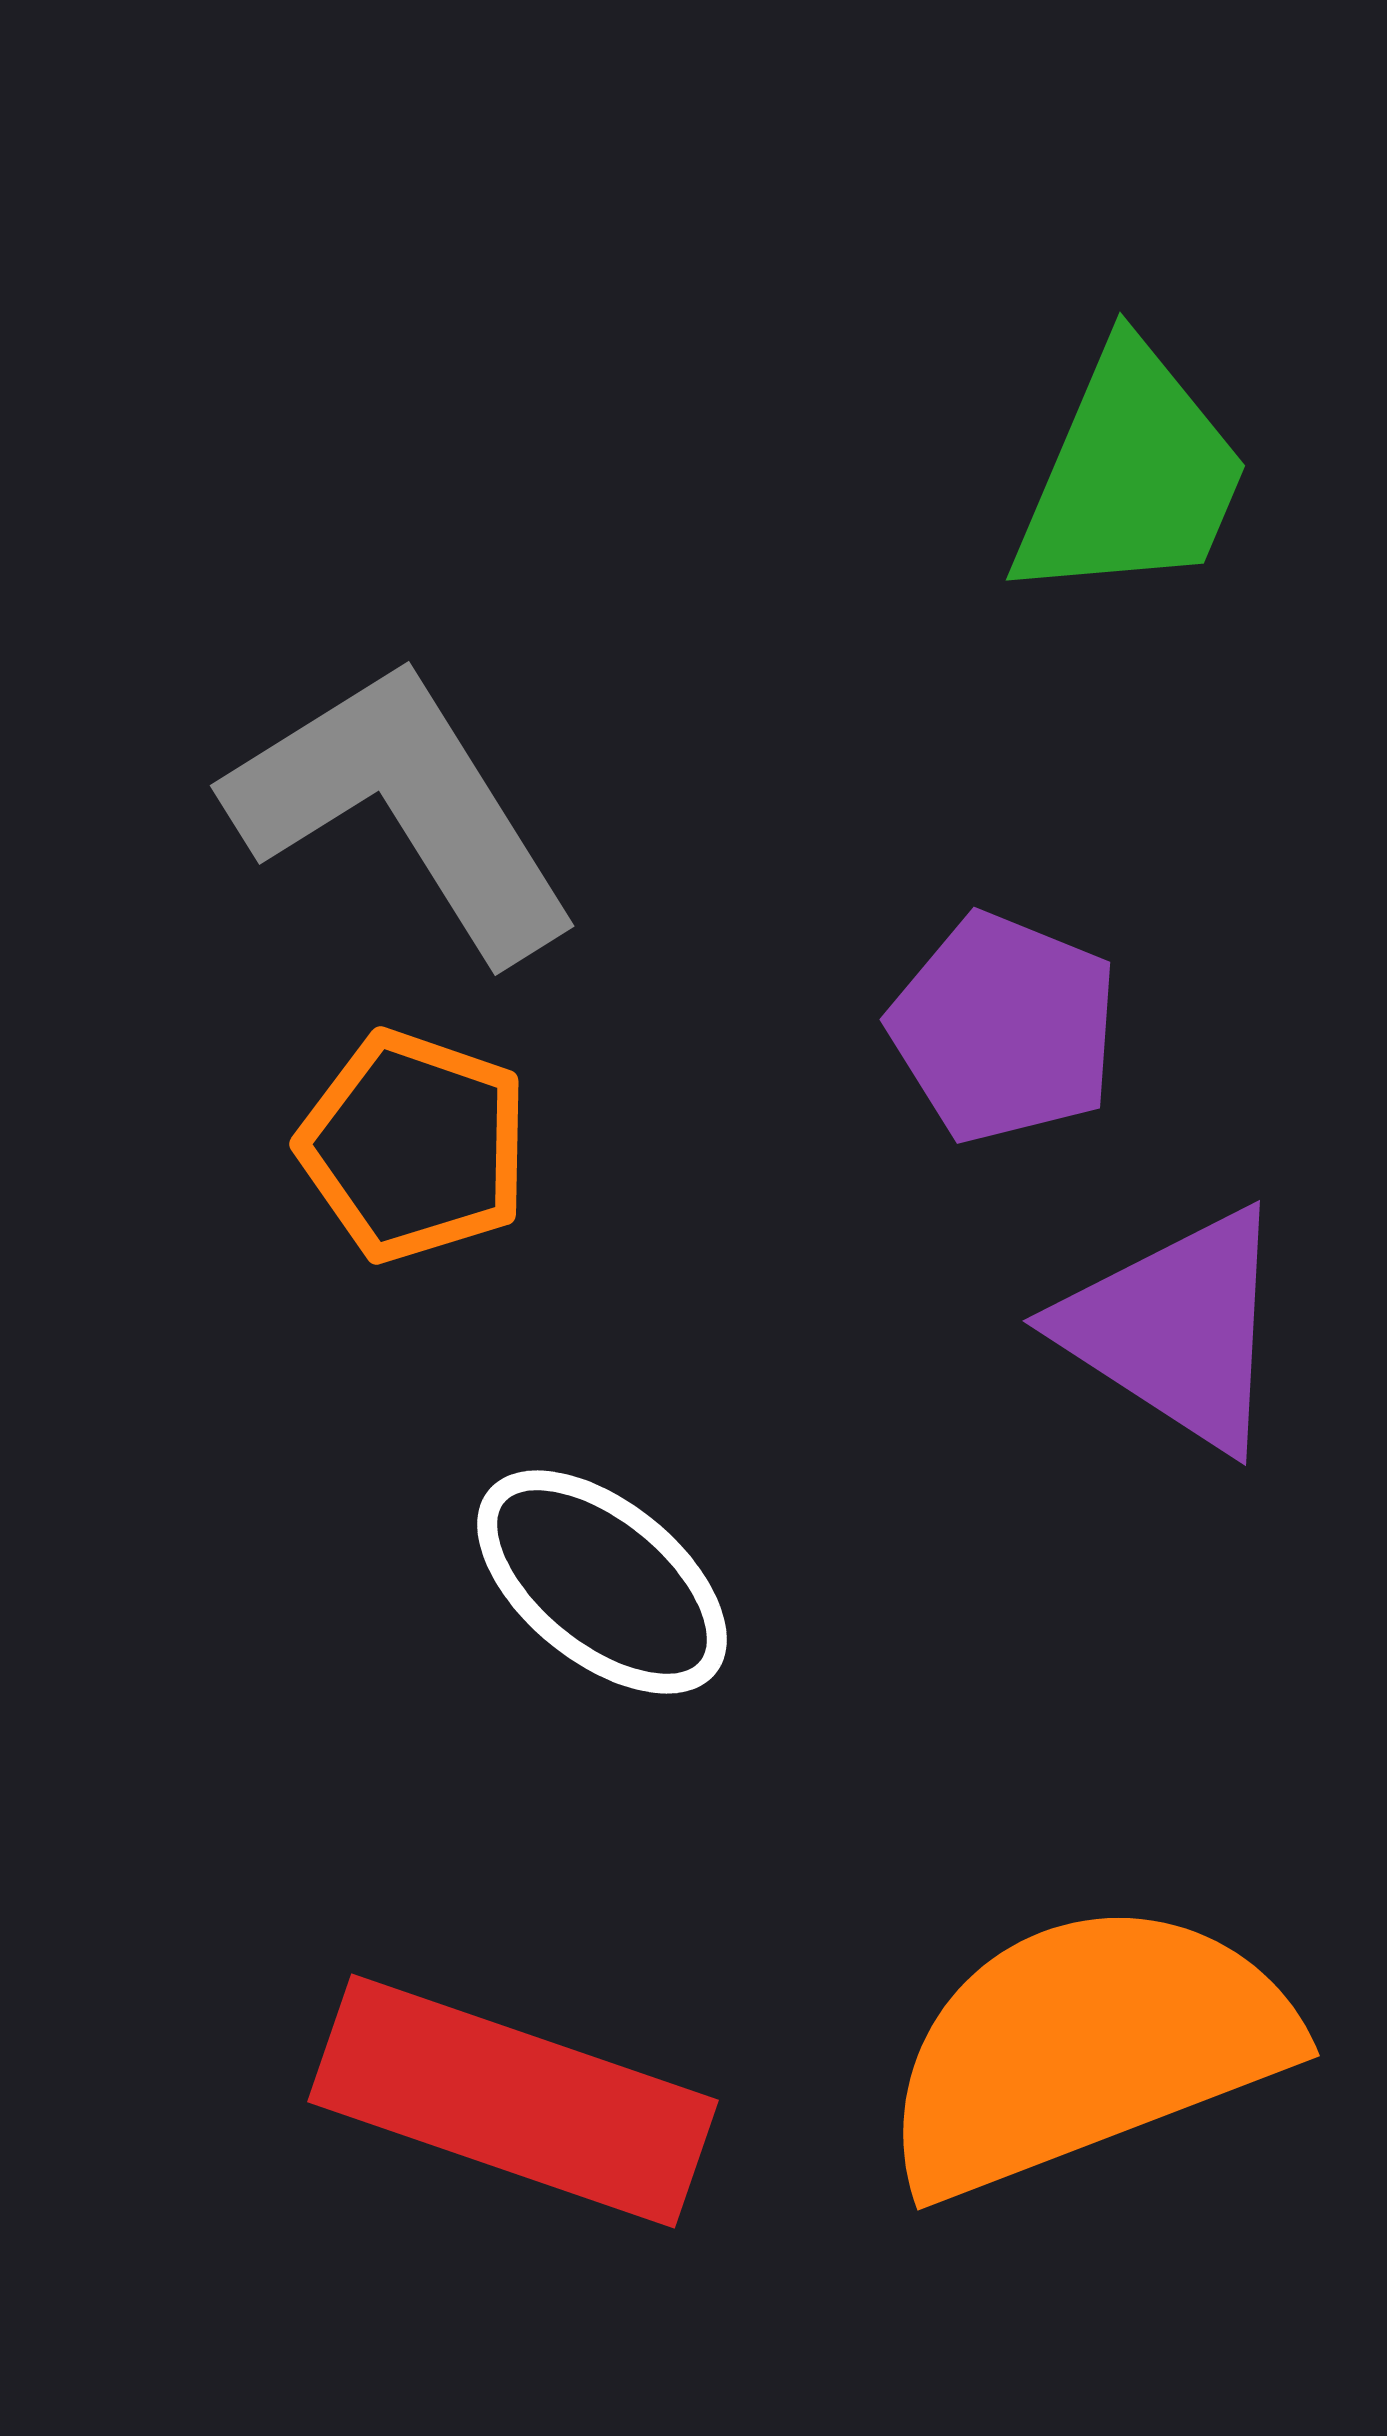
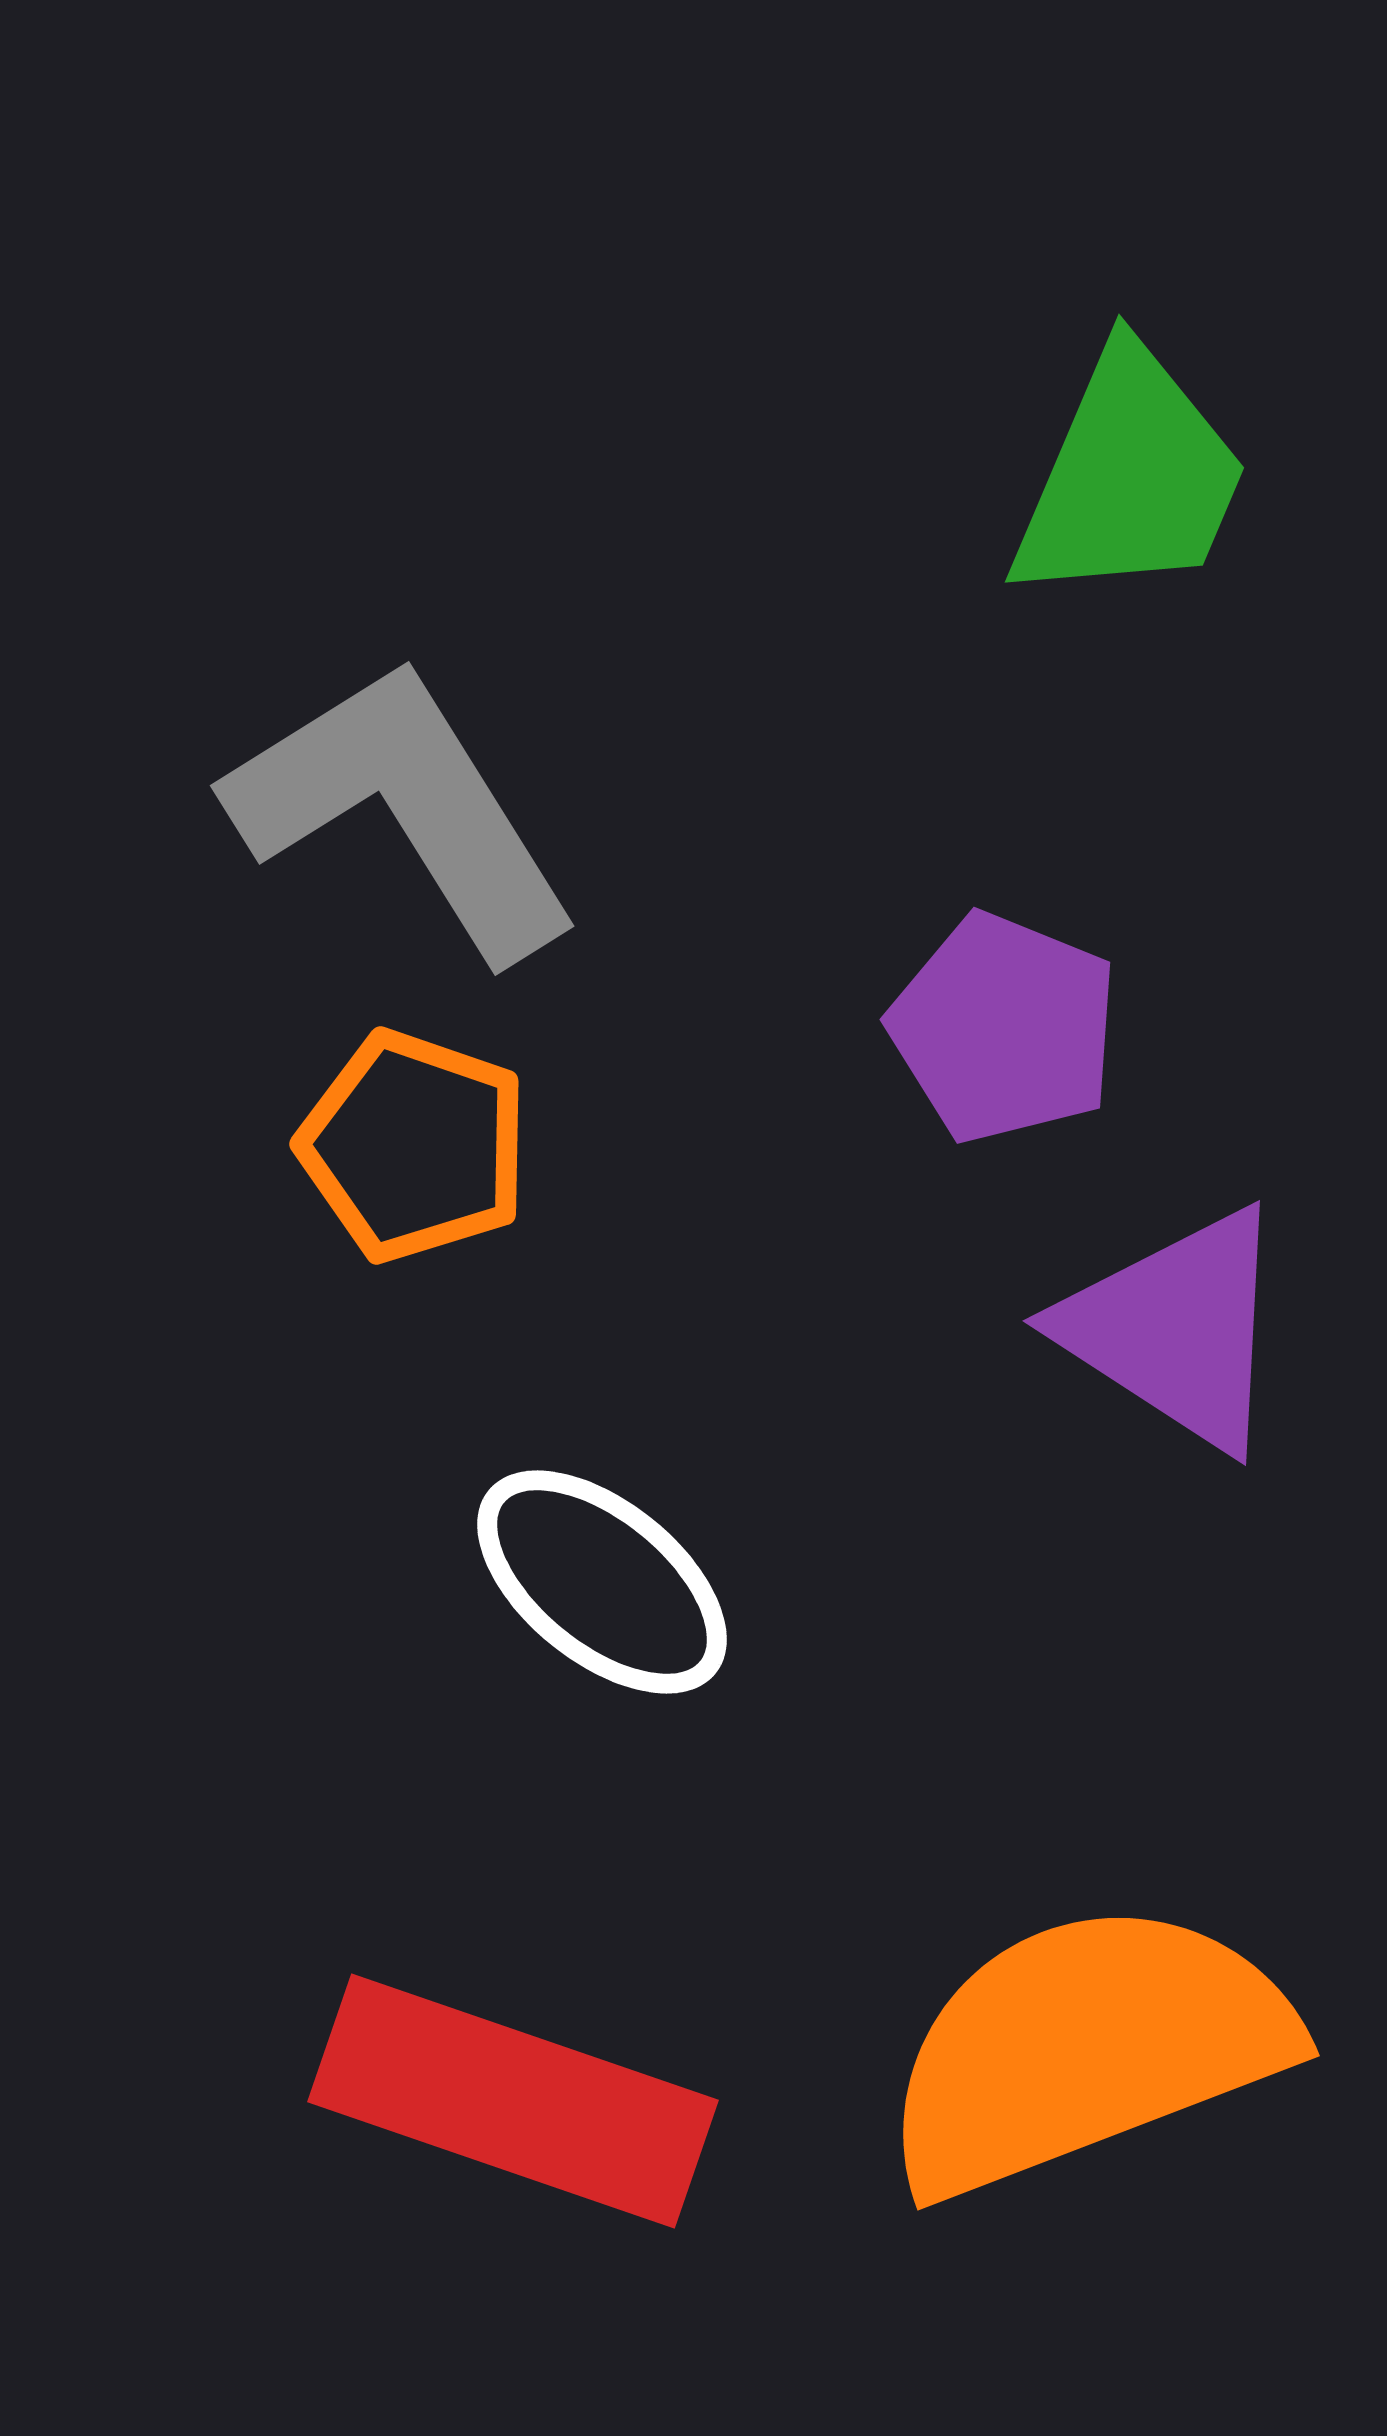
green trapezoid: moved 1 px left, 2 px down
